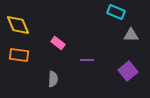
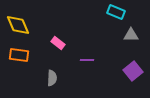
purple square: moved 5 px right
gray semicircle: moved 1 px left, 1 px up
